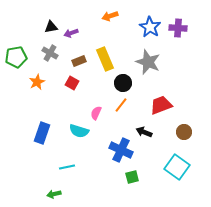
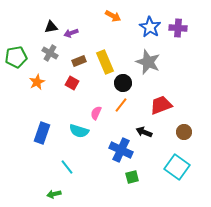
orange arrow: moved 3 px right; rotated 133 degrees counterclockwise
yellow rectangle: moved 3 px down
cyan line: rotated 63 degrees clockwise
